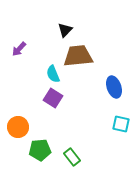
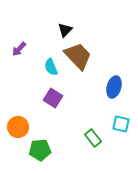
brown trapezoid: rotated 52 degrees clockwise
cyan semicircle: moved 2 px left, 7 px up
blue ellipse: rotated 35 degrees clockwise
green rectangle: moved 21 px right, 19 px up
